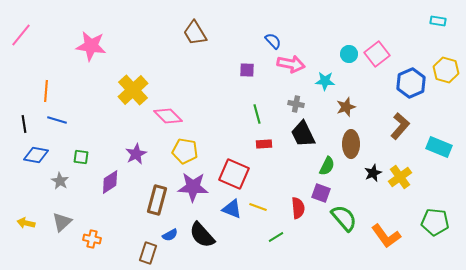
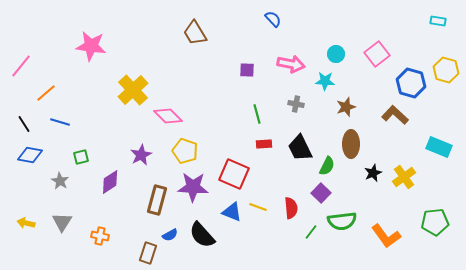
pink line at (21, 35): moved 31 px down
blue semicircle at (273, 41): moved 22 px up
cyan circle at (349, 54): moved 13 px left
blue hexagon at (411, 83): rotated 20 degrees counterclockwise
orange line at (46, 91): moved 2 px down; rotated 45 degrees clockwise
blue line at (57, 120): moved 3 px right, 2 px down
black line at (24, 124): rotated 24 degrees counterclockwise
brown L-shape at (400, 126): moved 5 px left, 11 px up; rotated 88 degrees counterclockwise
black trapezoid at (303, 134): moved 3 px left, 14 px down
yellow pentagon at (185, 151): rotated 10 degrees clockwise
purple star at (136, 154): moved 5 px right, 1 px down
blue diamond at (36, 155): moved 6 px left
green square at (81, 157): rotated 21 degrees counterclockwise
yellow cross at (400, 177): moved 4 px right
purple square at (321, 193): rotated 24 degrees clockwise
red semicircle at (298, 208): moved 7 px left
blue triangle at (232, 209): moved 3 px down
green semicircle at (344, 218): moved 2 px left, 3 px down; rotated 124 degrees clockwise
gray triangle at (62, 222): rotated 15 degrees counterclockwise
green pentagon at (435, 222): rotated 12 degrees counterclockwise
green line at (276, 237): moved 35 px right, 5 px up; rotated 21 degrees counterclockwise
orange cross at (92, 239): moved 8 px right, 3 px up
